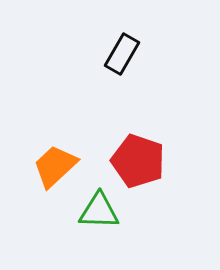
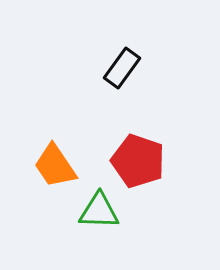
black rectangle: moved 14 px down; rotated 6 degrees clockwise
orange trapezoid: rotated 81 degrees counterclockwise
